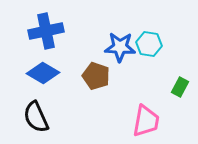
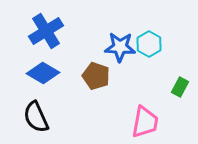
blue cross: rotated 20 degrees counterclockwise
cyan hexagon: rotated 20 degrees clockwise
pink trapezoid: moved 1 px left, 1 px down
